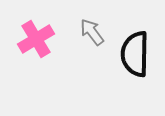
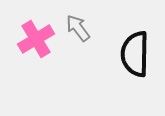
gray arrow: moved 14 px left, 4 px up
